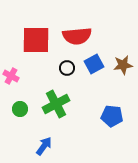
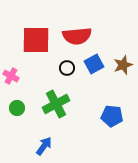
brown star: rotated 12 degrees counterclockwise
green circle: moved 3 px left, 1 px up
